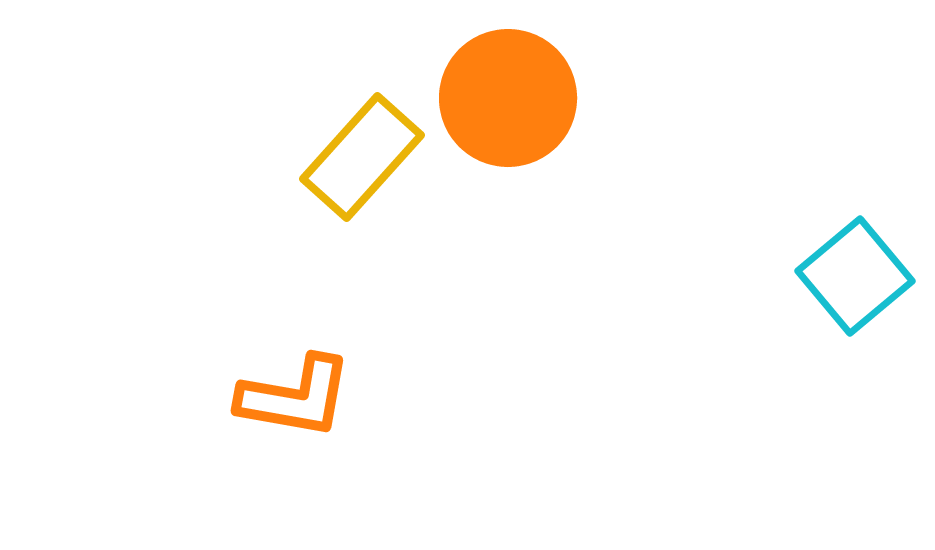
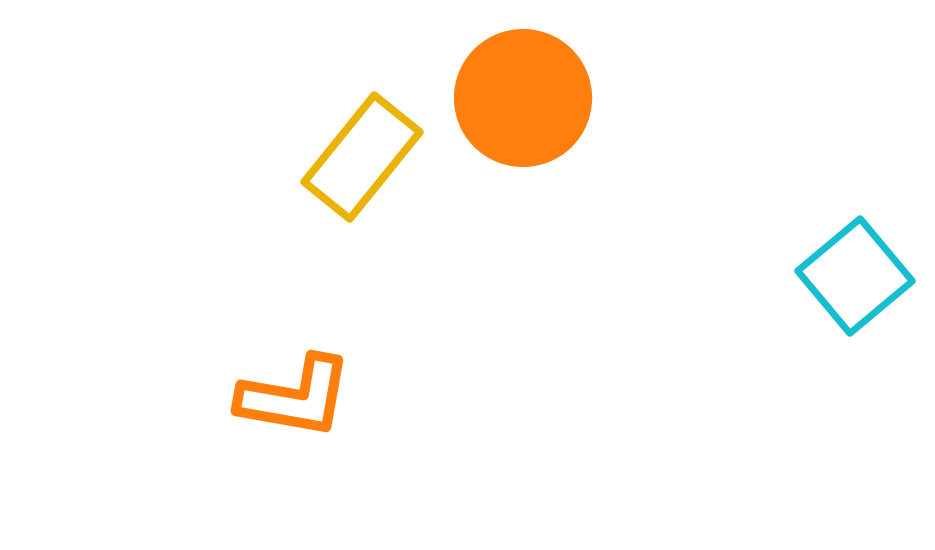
orange circle: moved 15 px right
yellow rectangle: rotated 3 degrees counterclockwise
